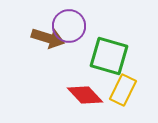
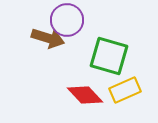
purple circle: moved 2 px left, 6 px up
yellow rectangle: moved 2 px right; rotated 40 degrees clockwise
